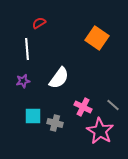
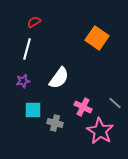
red semicircle: moved 5 px left, 1 px up
white line: rotated 20 degrees clockwise
gray line: moved 2 px right, 2 px up
cyan square: moved 6 px up
